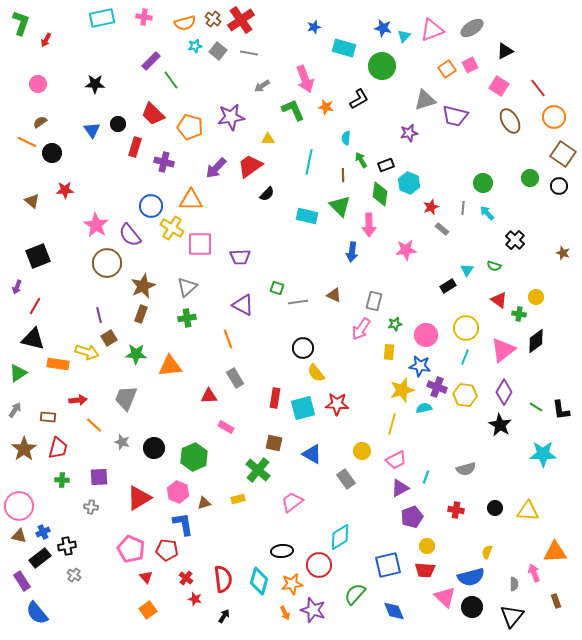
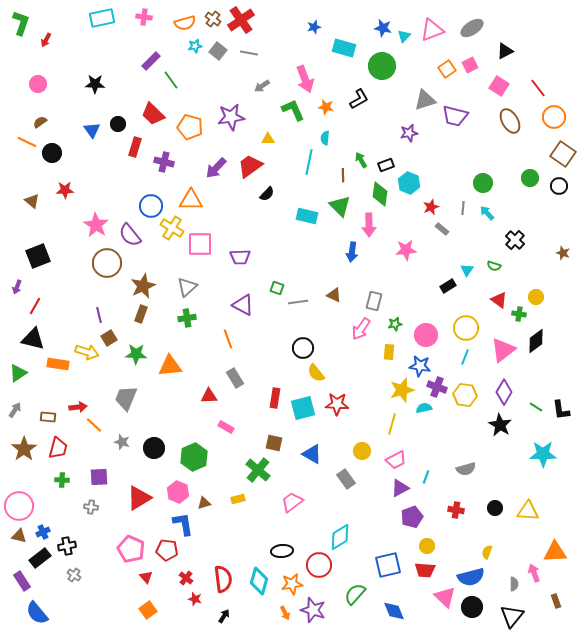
cyan semicircle at (346, 138): moved 21 px left
red arrow at (78, 400): moved 7 px down
